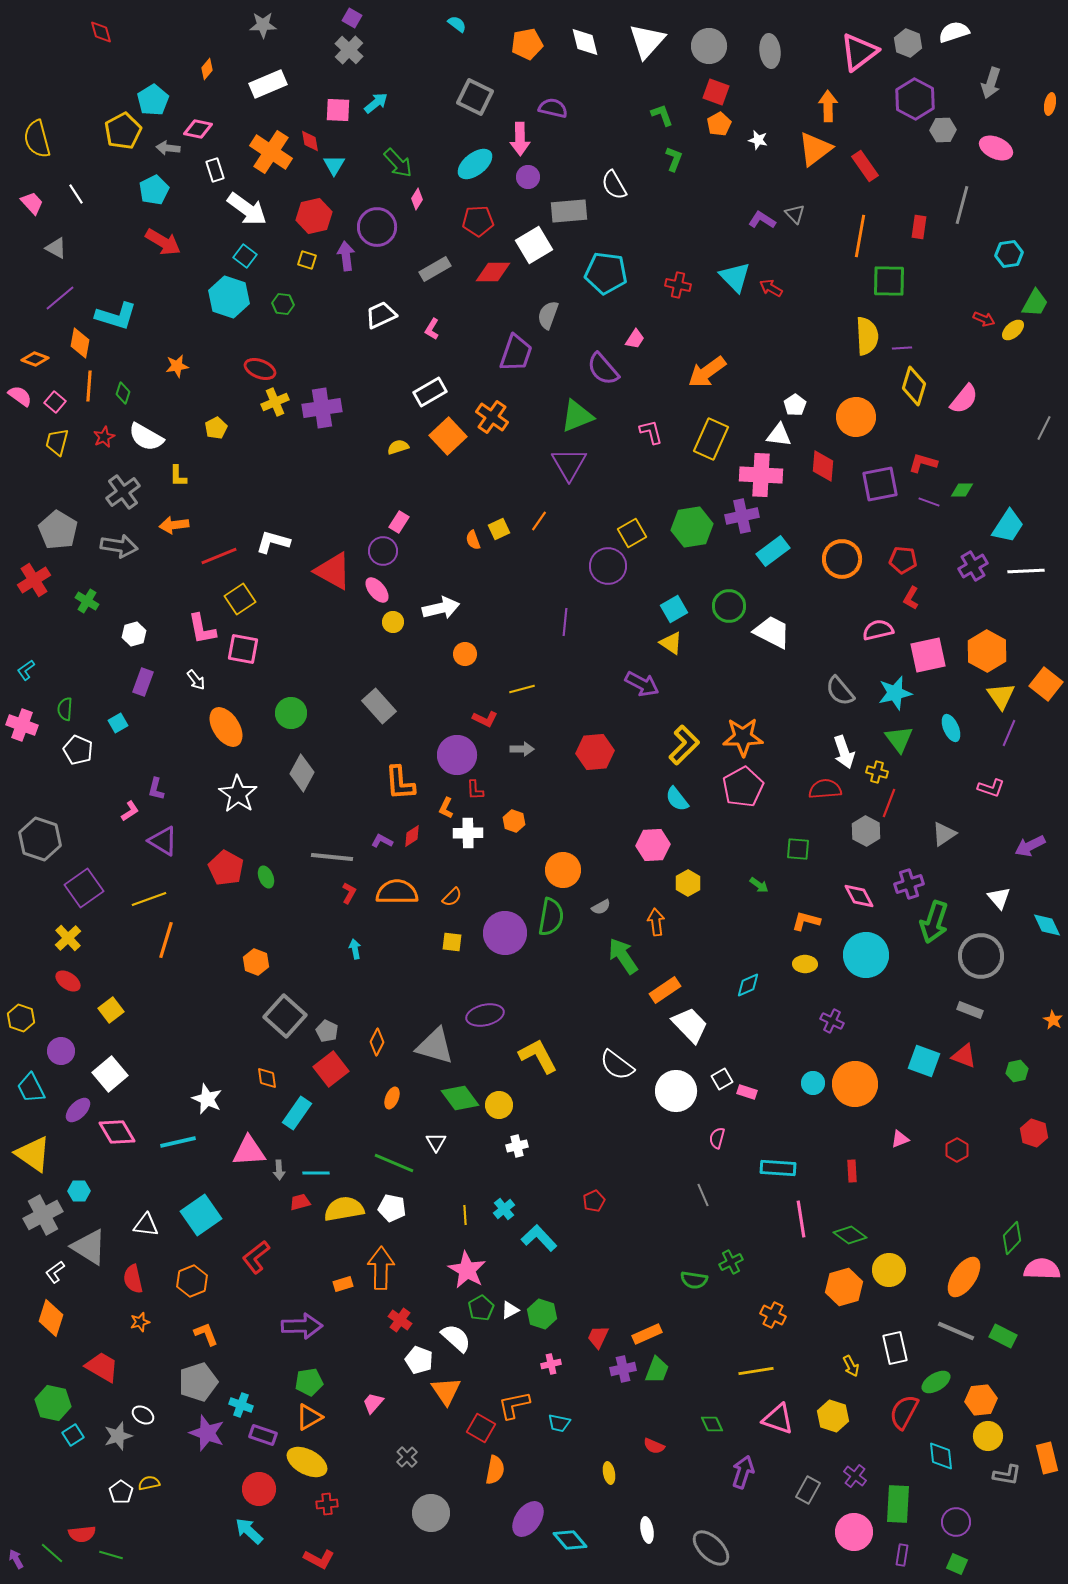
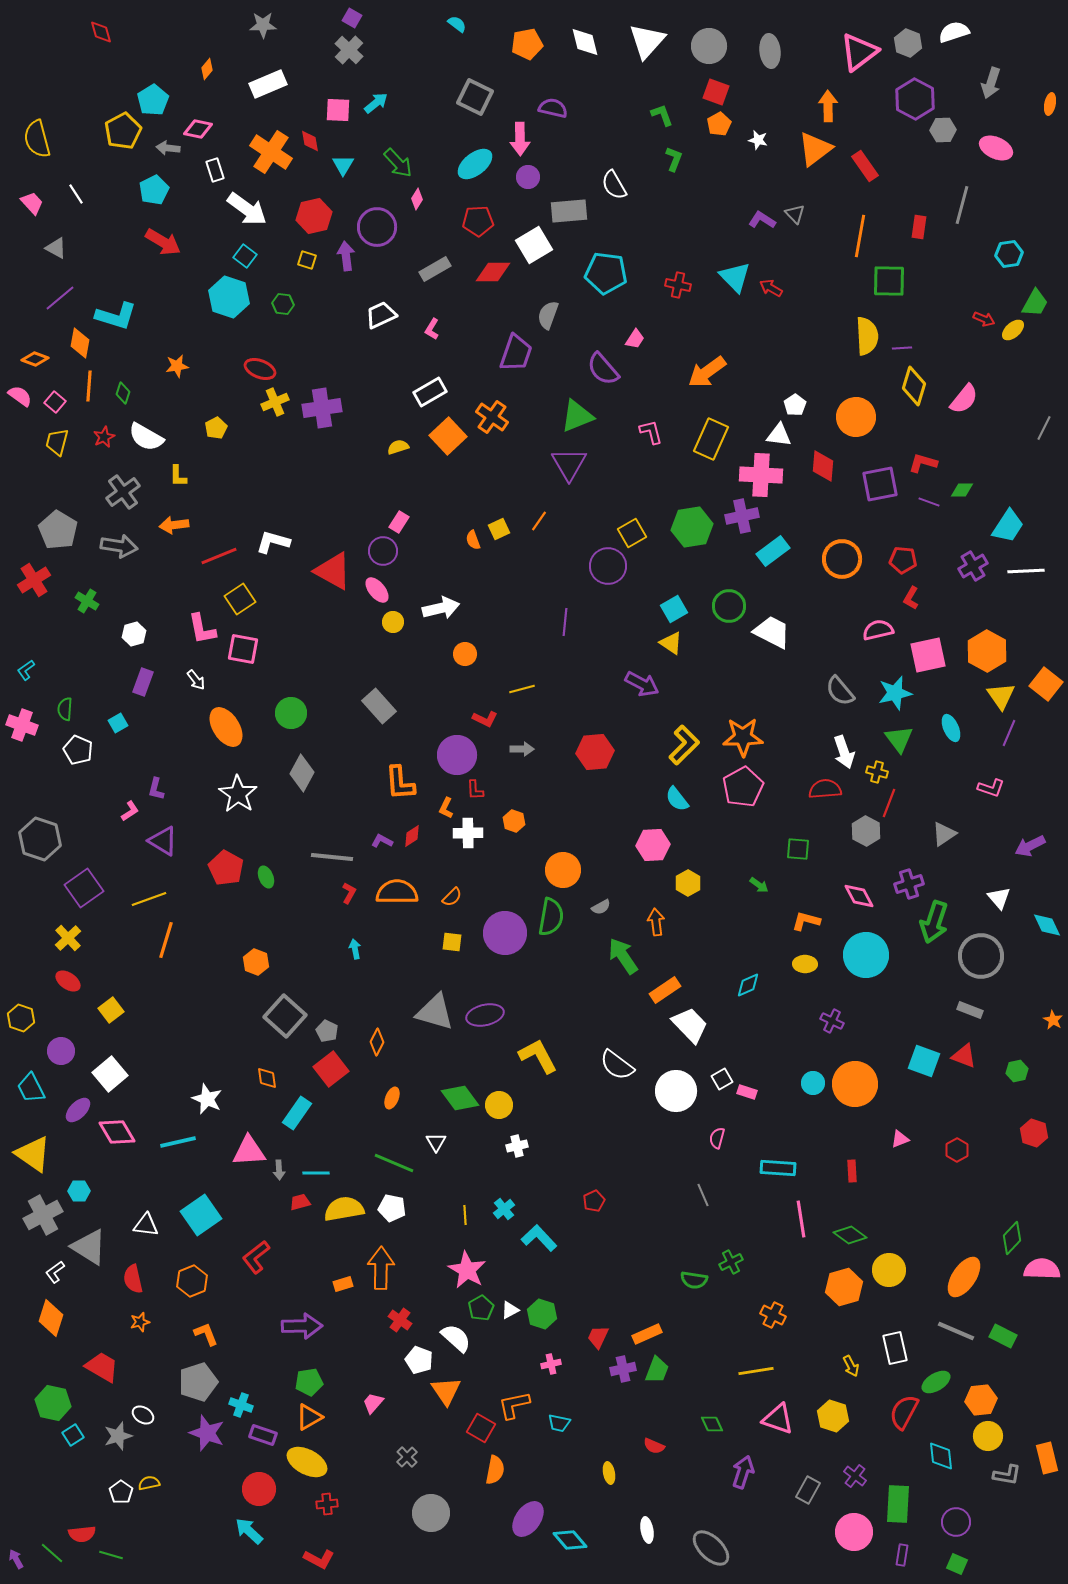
cyan triangle at (334, 165): moved 9 px right
gray triangle at (435, 1046): moved 34 px up
